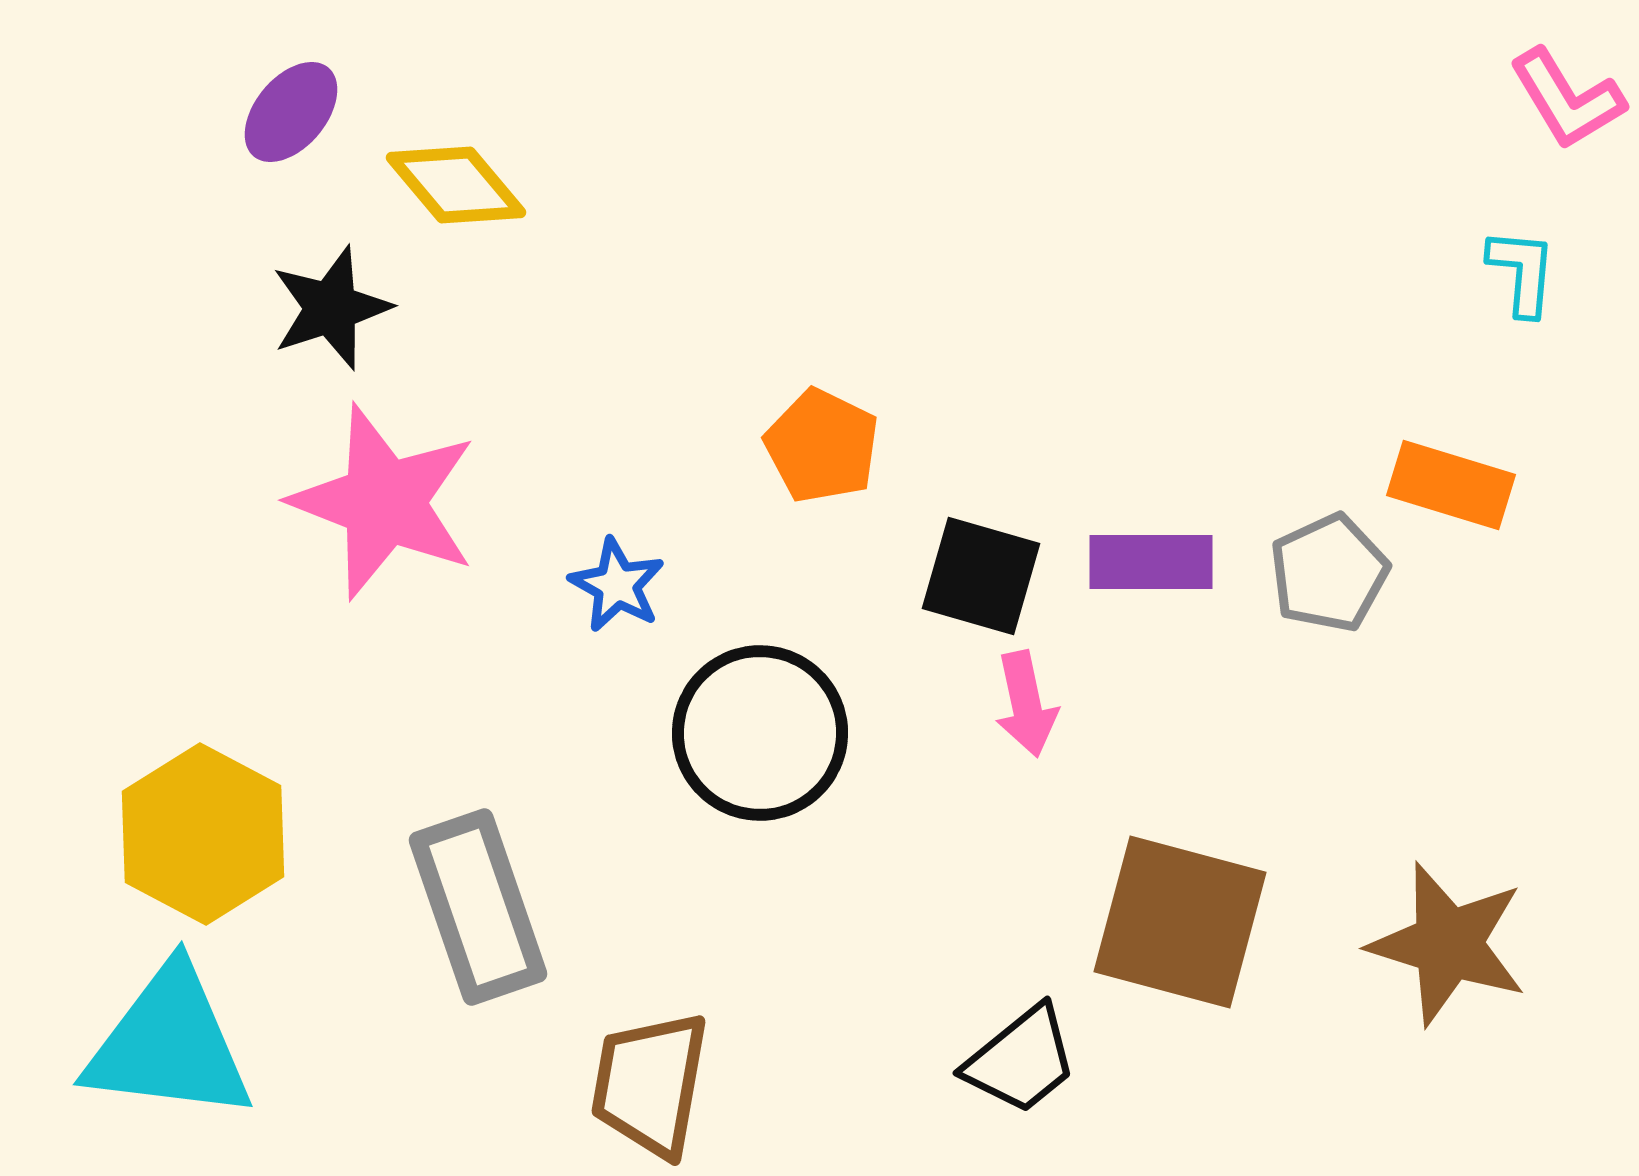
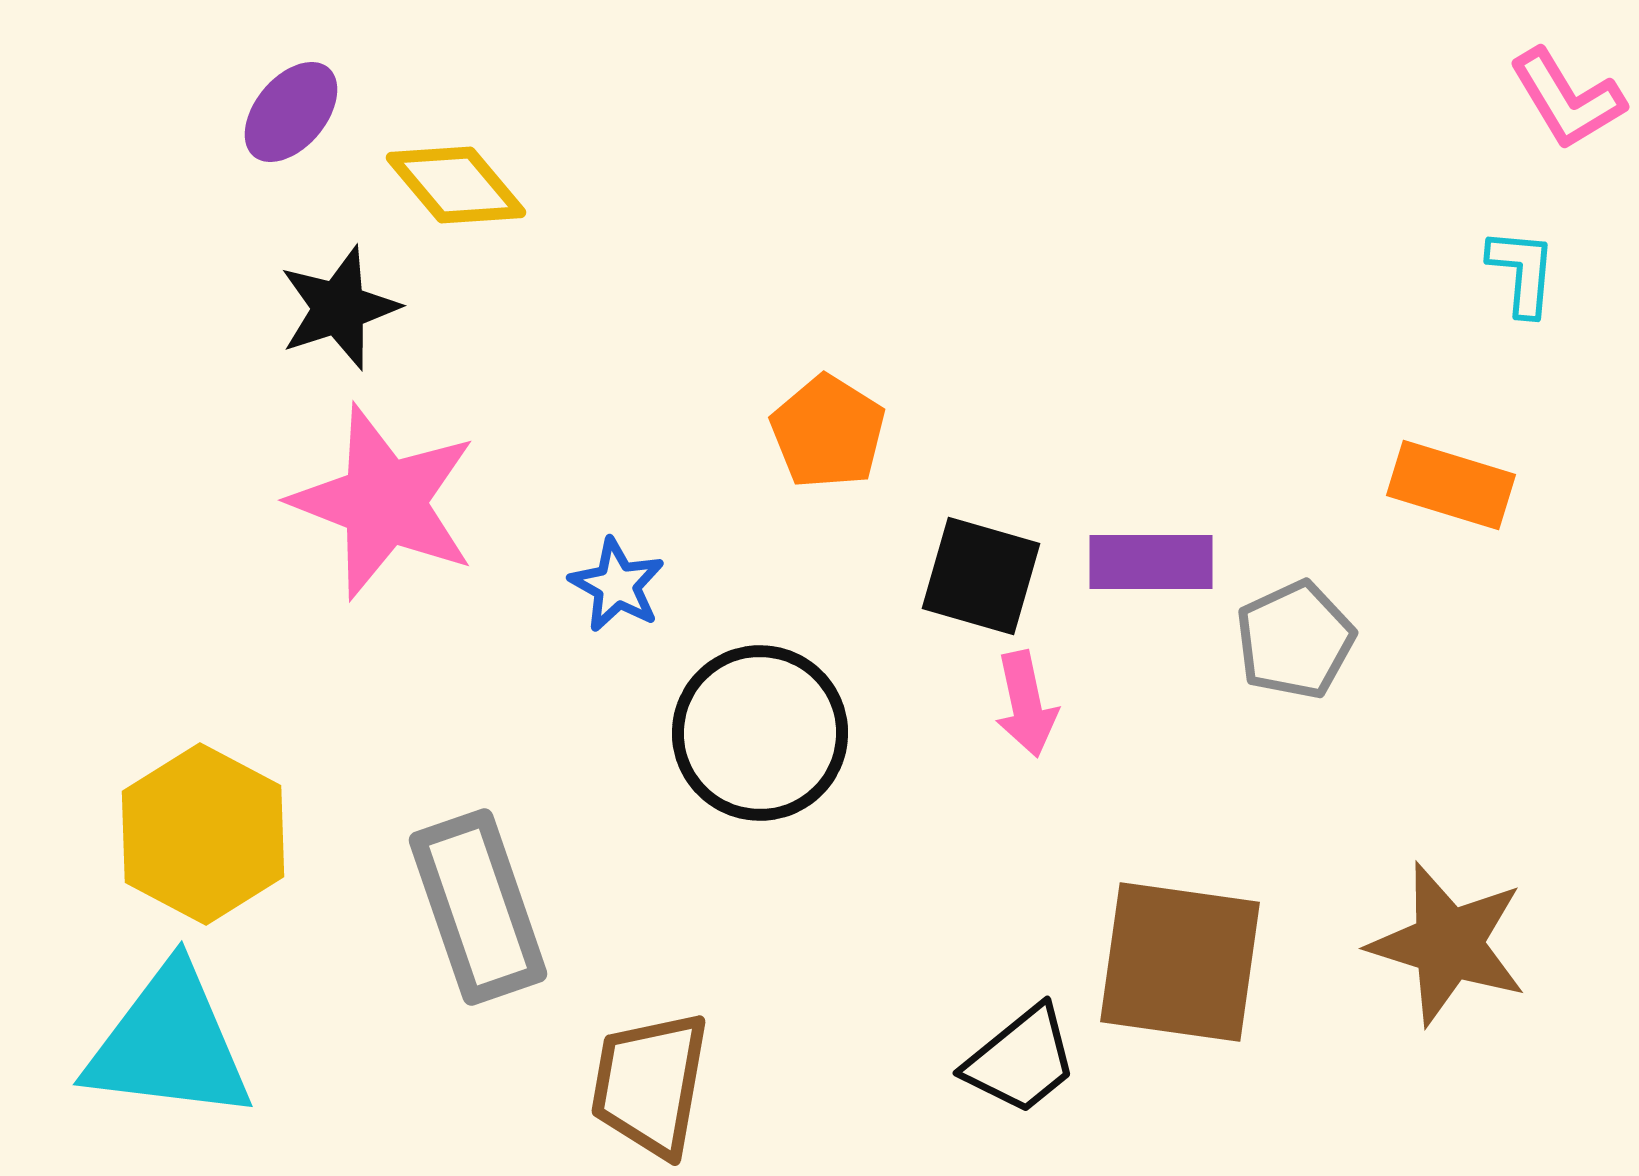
black star: moved 8 px right
orange pentagon: moved 6 px right, 14 px up; rotated 6 degrees clockwise
gray pentagon: moved 34 px left, 67 px down
brown square: moved 40 px down; rotated 7 degrees counterclockwise
